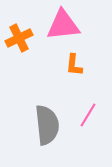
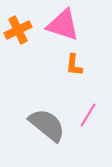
pink triangle: rotated 24 degrees clockwise
orange cross: moved 1 px left, 8 px up
gray semicircle: rotated 45 degrees counterclockwise
